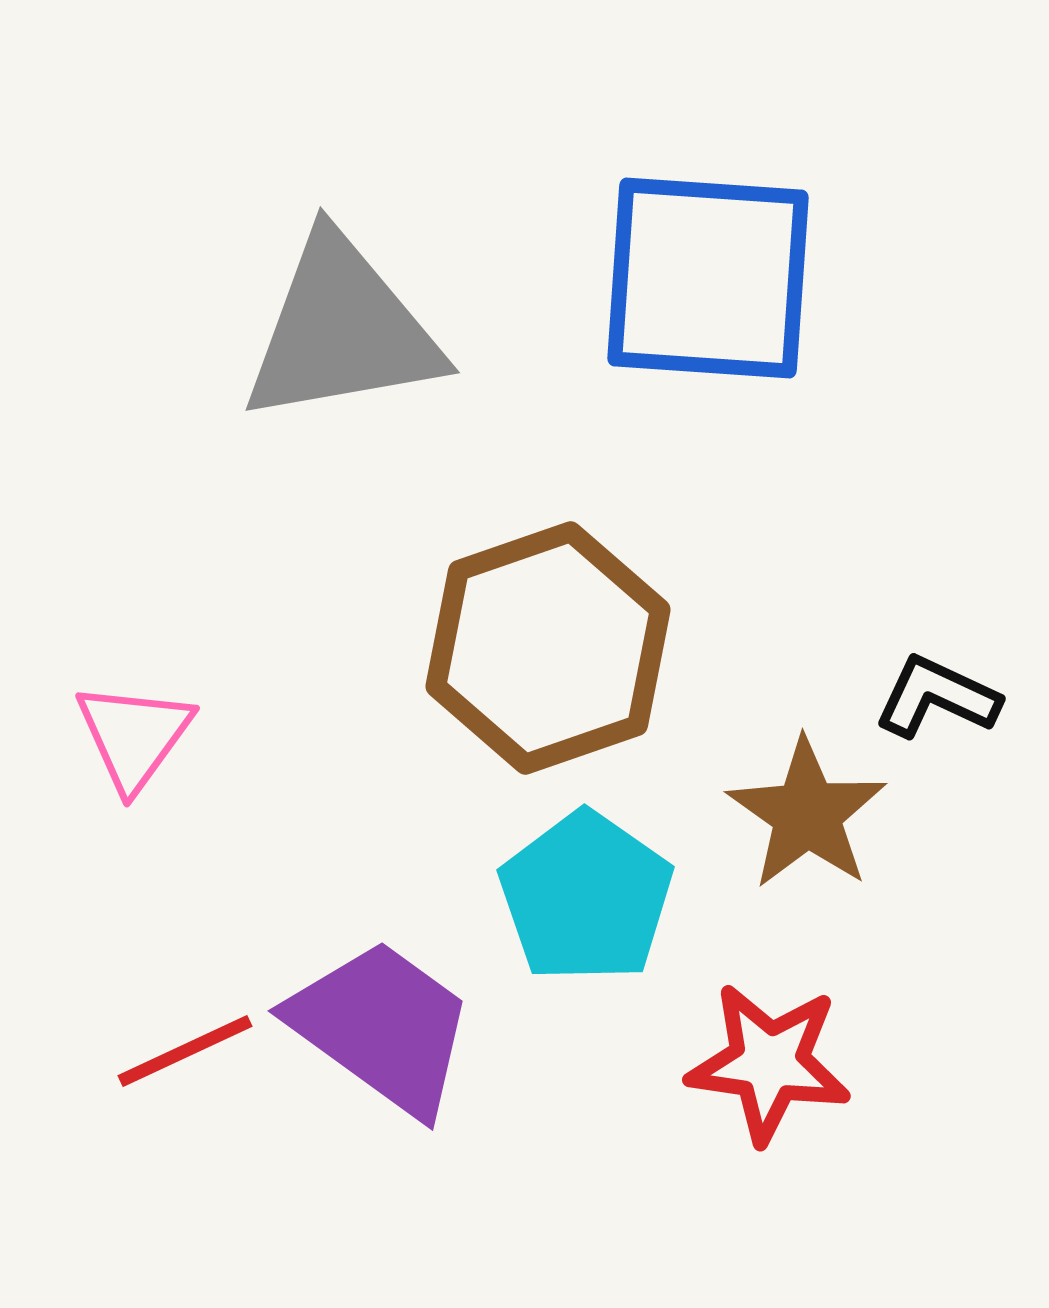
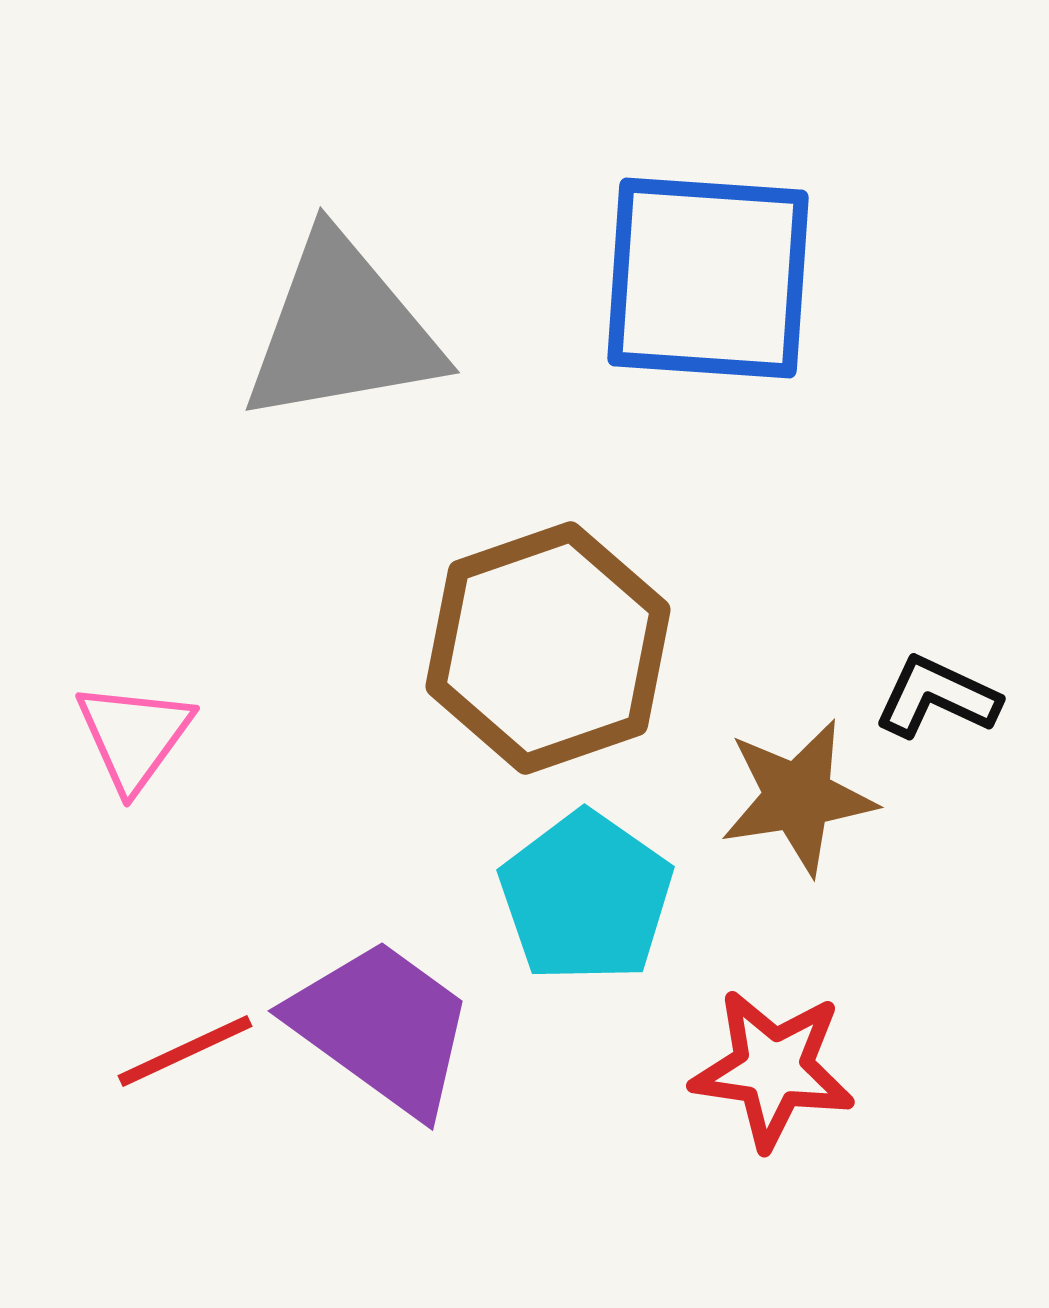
brown star: moved 9 px left, 17 px up; rotated 28 degrees clockwise
red star: moved 4 px right, 6 px down
